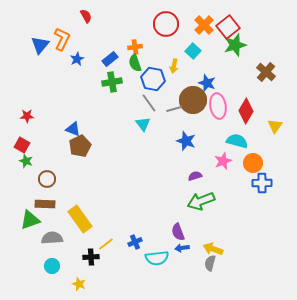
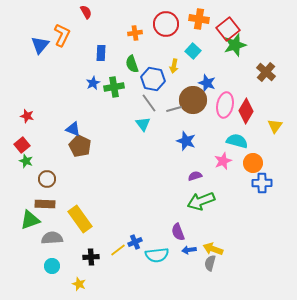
red semicircle at (86, 16): moved 4 px up
orange cross at (204, 25): moved 5 px left, 6 px up; rotated 36 degrees counterclockwise
red square at (228, 27): moved 2 px down
orange L-shape at (62, 39): moved 4 px up
orange cross at (135, 47): moved 14 px up
blue star at (77, 59): moved 16 px right, 24 px down
blue rectangle at (110, 59): moved 9 px left, 6 px up; rotated 49 degrees counterclockwise
green semicircle at (135, 63): moved 3 px left, 1 px down
green cross at (112, 82): moved 2 px right, 5 px down
pink ellipse at (218, 106): moved 7 px right, 1 px up; rotated 20 degrees clockwise
red star at (27, 116): rotated 16 degrees clockwise
red square at (22, 145): rotated 21 degrees clockwise
brown pentagon at (80, 146): rotated 20 degrees counterclockwise
yellow line at (106, 244): moved 12 px right, 6 px down
blue arrow at (182, 248): moved 7 px right, 2 px down
cyan semicircle at (157, 258): moved 3 px up
